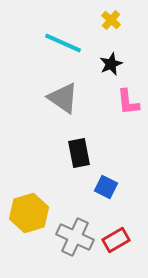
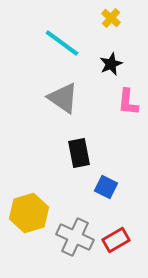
yellow cross: moved 2 px up
cyan line: moved 1 px left; rotated 12 degrees clockwise
pink L-shape: rotated 12 degrees clockwise
